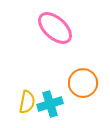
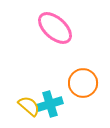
yellow semicircle: moved 2 px right, 4 px down; rotated 60 degrees counterclockwise
